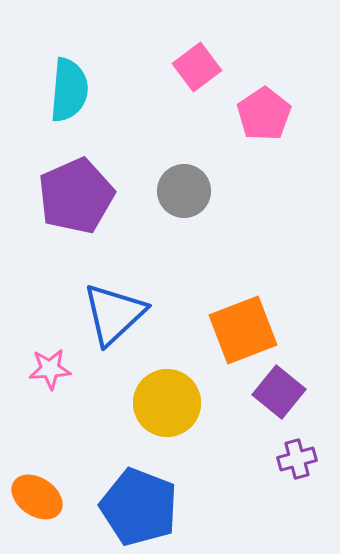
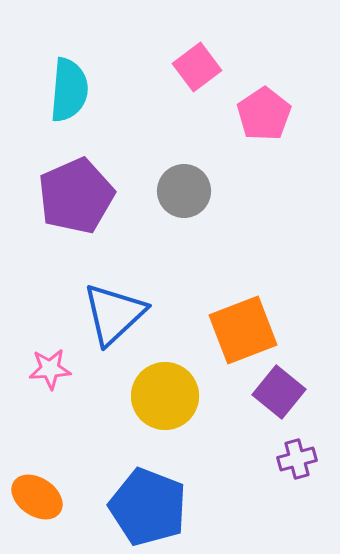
yellow circle: moved 2 px left, 7 px up
blue pentagon: moved 9 px right
